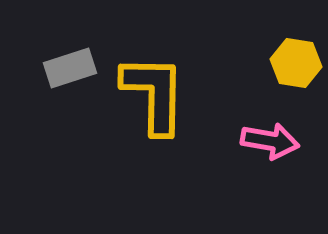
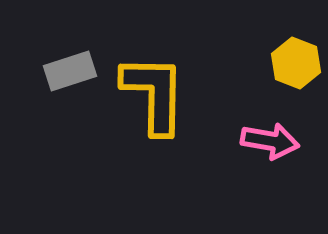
yellow hexagon: rotated 12 degrees clockwise
gray rectangle: moved 3 px down
